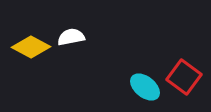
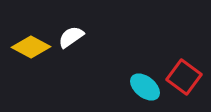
white semicircle: rotated 24 degrees counterclockwise
